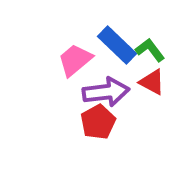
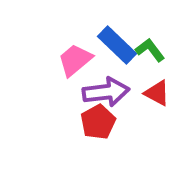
red triangle: moved 5 px right, 11 px down
